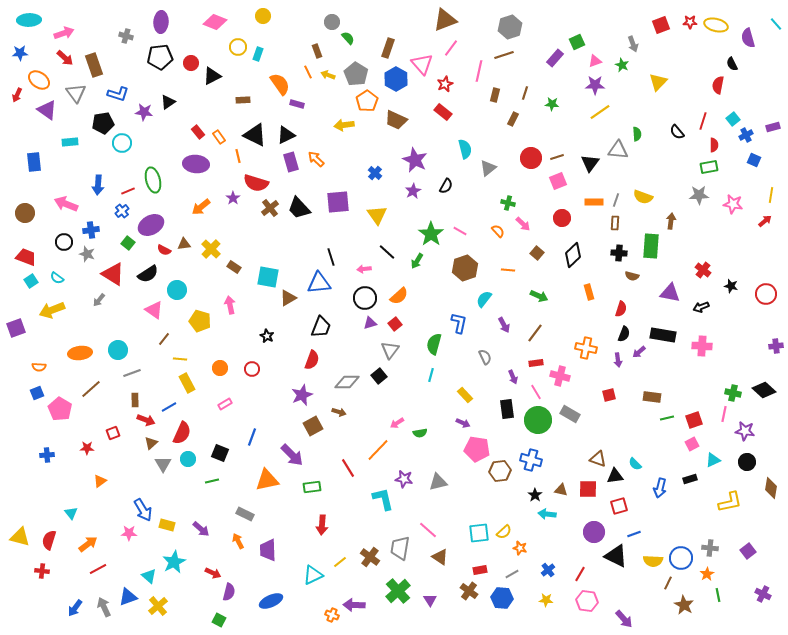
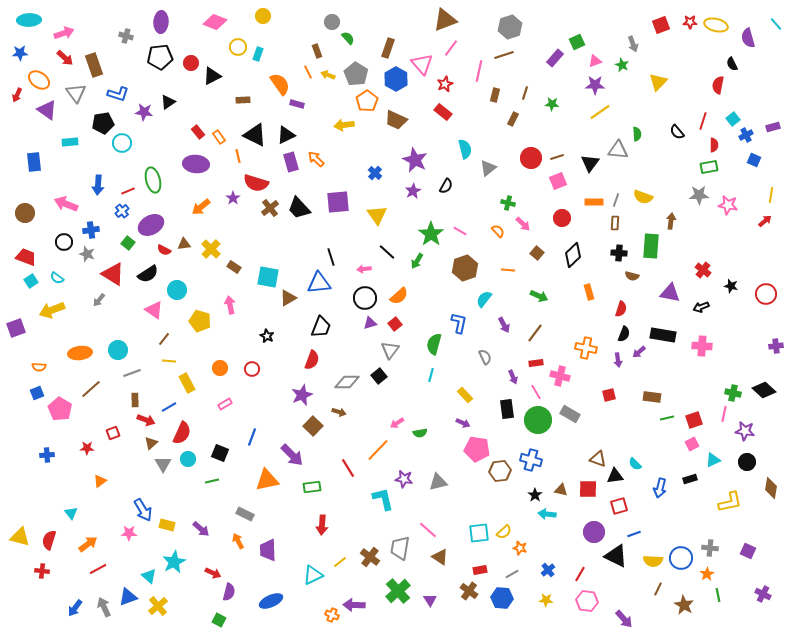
pink star at (733, 204): moved 5 px left, 1 px down
yellow line at (180, 359): moved 11 px left, 2 px down
brown square at (313, 426): rotated 18 degrees counterclockwise
purple square at (748, 551): rotated 28 degrees counterclockwise
brown line at (668, 583): moved 10 px left, 6 px down
